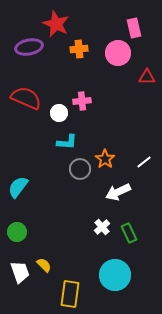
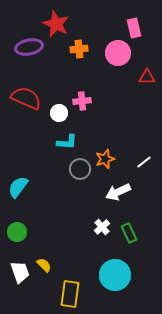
orange star: rotated 18 degrees clockwise
